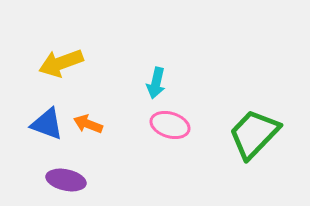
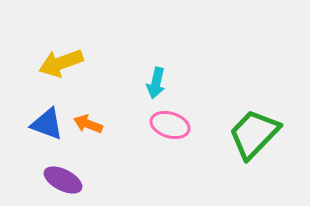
purple ellipse: moved 3 px left; rotated 15 degrees clockwise
